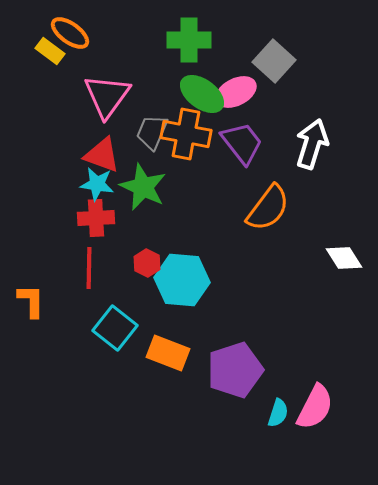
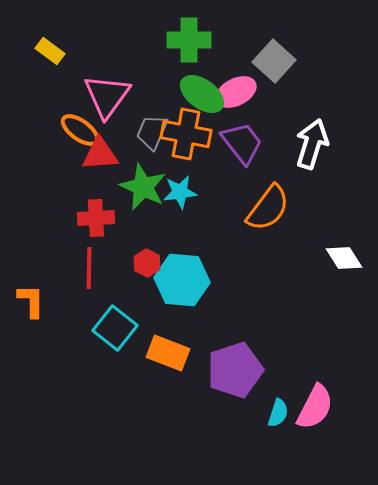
orange ellipse: moved 10 px right, 97 px down
red triangle: moved 2 px left, 1 px up; rotated 24 degrees counterclockwise
cyan star: moved 83 px right, 8 px down; rotated 16 degrees counterclockwise
